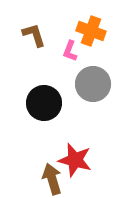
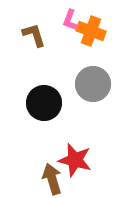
pink L-shape: moved 31 px up
